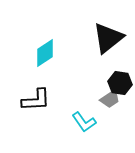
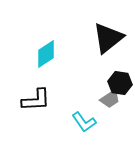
cyan diamond: moved 1 px right, 1 px down
